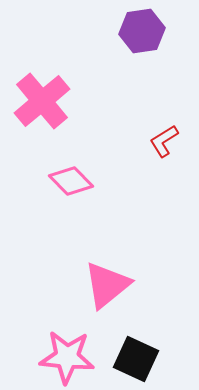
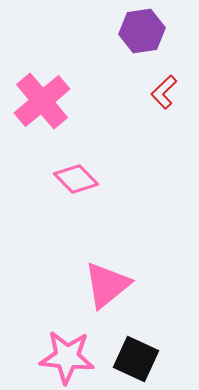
red L-shape: moved 49 px up; rotated 12 degrees counterclockwise
pink diamond: moved 5 px right, 2 px up
